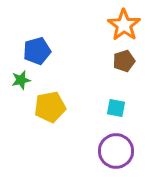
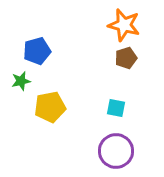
orange star: rotated 20 degrees counterclockwise
brown pentagon: moved 2 px right, 3 px up
green star: moved 1 px down
